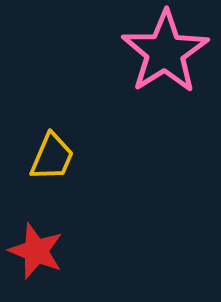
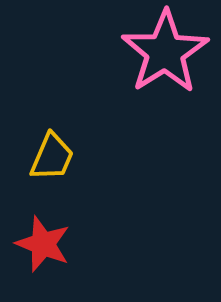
red star: moved 7 px right, 7 px up
